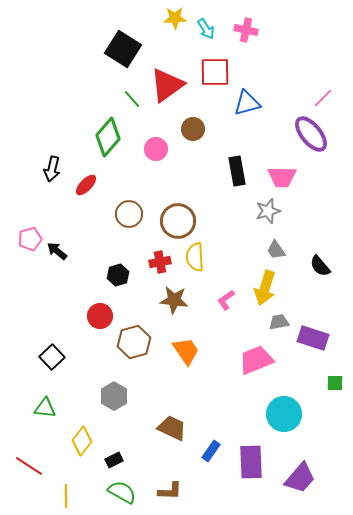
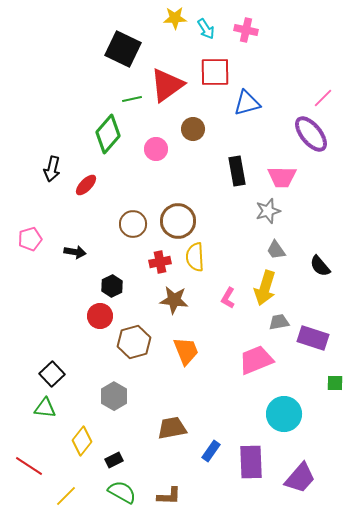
black square at (123, 49): rotated 6 degrees counterclockwise
green line at (132, 99): rotated 60 degrees counterclockwise
green diamond at (108, 137): moved 3 px up
brown circle at (129, 214): moved 4 px right, 10 px down
black arrow at (57, 251): moved 18 px right, 1 px down; rotated 150 degrees clockwise
black hexagon at (118, 275): moved 6 px left, 11 px down; rotated 10 degrees counterclockwise
pink L-shape at (226, 300): moved 2 px right, 2 px up; rotated 25 degrees counterclockwise
orange trapezoid at (186, 351): rotated 12 degrees clockwise
black square at (52, 357): moved 17 px down
brown trapezoid at (172, 428): rotated 36 degrees counterclockwise
brown L-shape at (170, 491): moved 1 px left, 5 px down
yellow line at (66, 496): rotated 45 degrees clockwise
